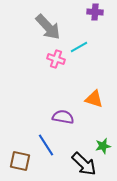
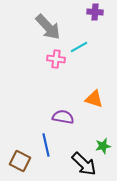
pink cross: rotated 12 degrees counterclockwise
blue line: rotated 20 degrees clockwise
brown square: rotated 15 degrees clockwise
